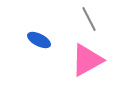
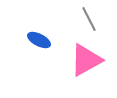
pink triangle: moved 1 px left
